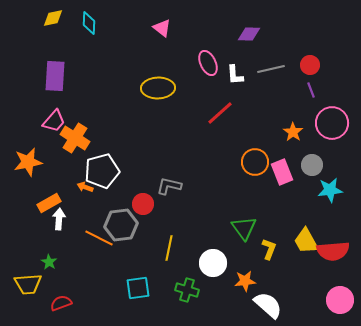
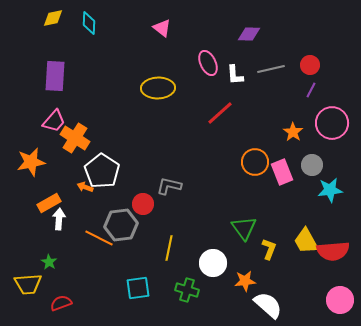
purple line at (311, 90): rotated 49 degrees clockwise
orange star at (28, 162): moved 3 px right
white pentagon at (102, 171): rotated 24 degrees counterclockwise
